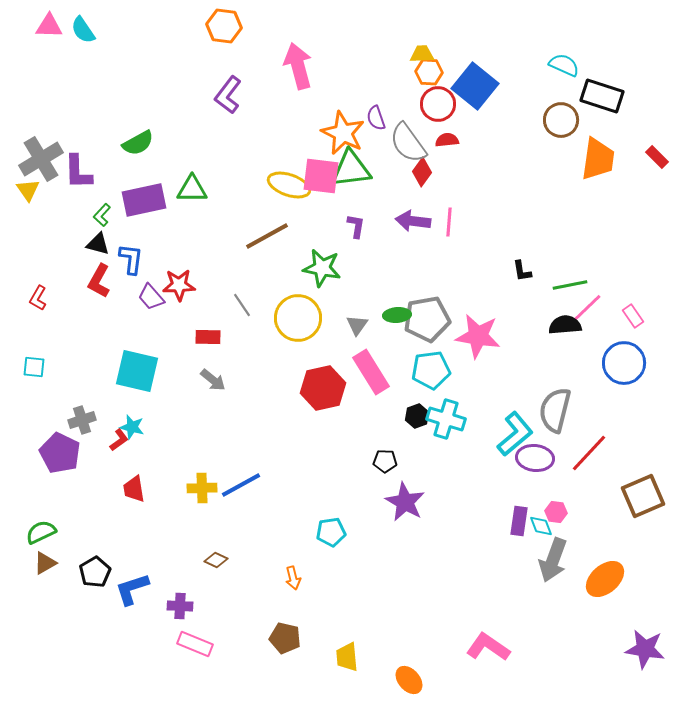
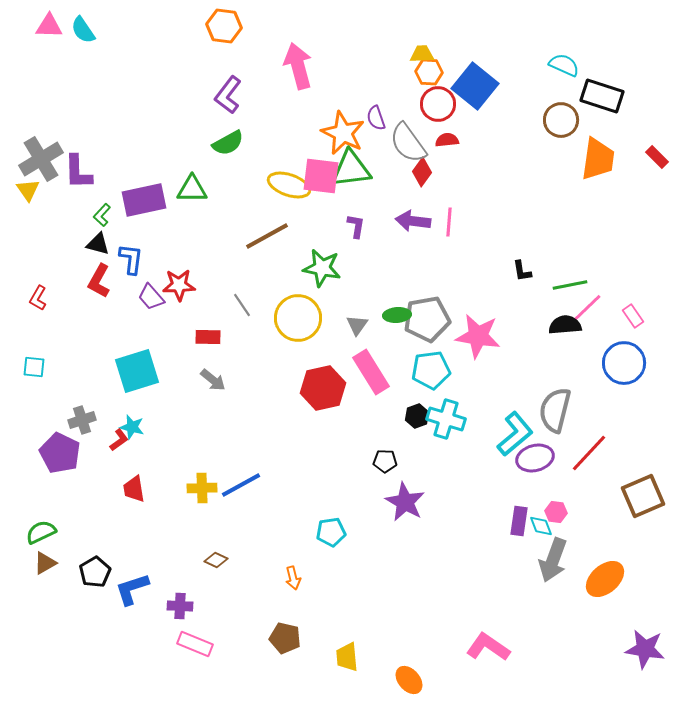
green semicircle at (138, 143): moved 90 px right
cyan square at (137, 371): rotated 30 degrees counterclockwise
purple ellipse at (535, 458): rotated 21 degrees counterclockwise
